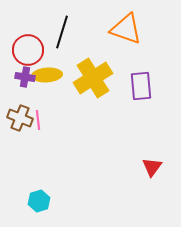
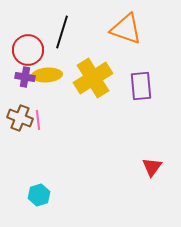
cyan hexagon: moved 6 px up
